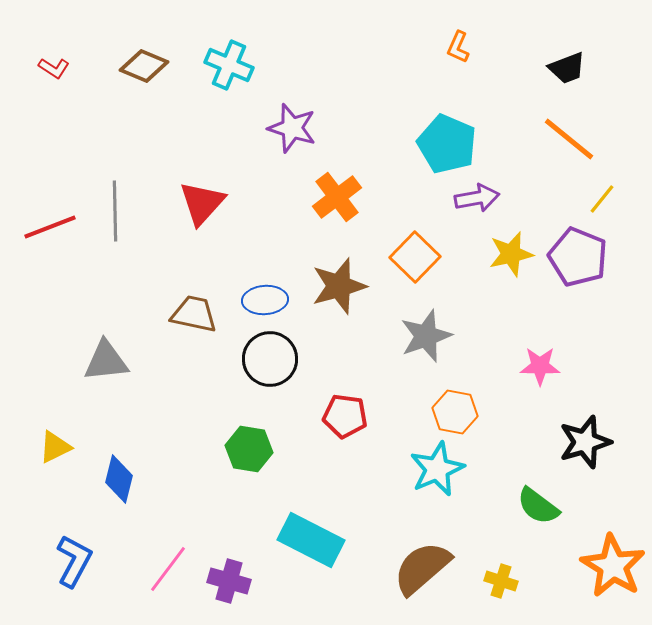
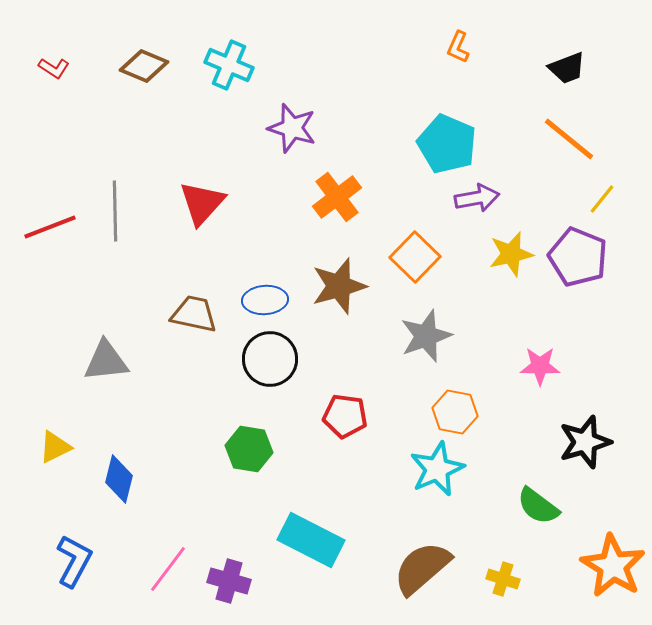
yellow cross: moved 2 px right, 2 px up
